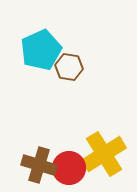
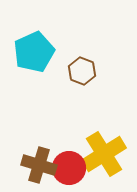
cyan pentagon: moved 7 px left, 2 px down
brown hexagon: moved 13 px right, 4 px down; rotated 12 degrees clockwise
